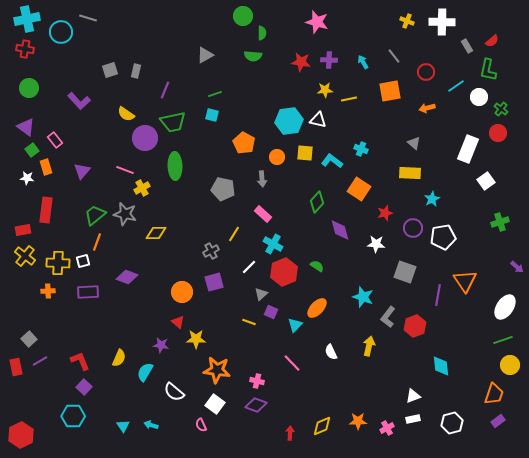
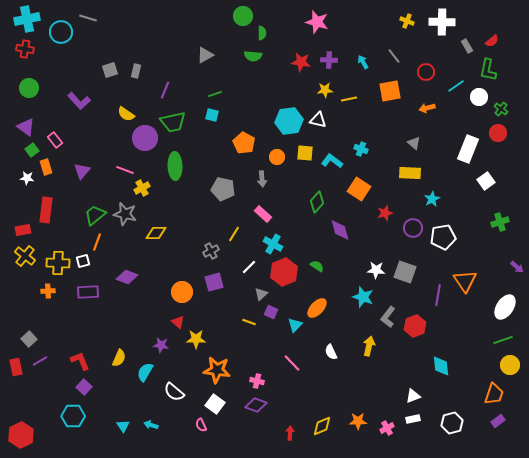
white star at (376, 244): moved 26 px down
